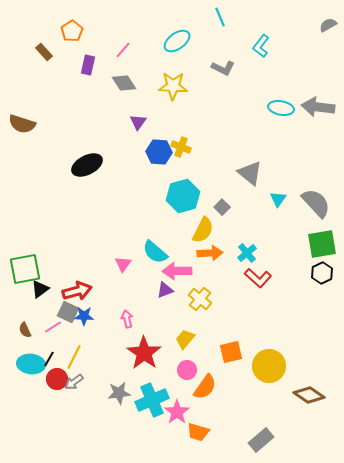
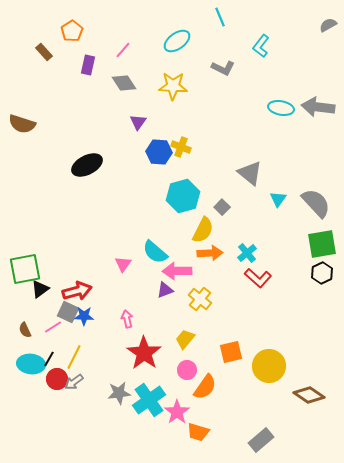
cyan cross at (152, 400): moved 3 px left; rotated 12 degrees counterclockwise
